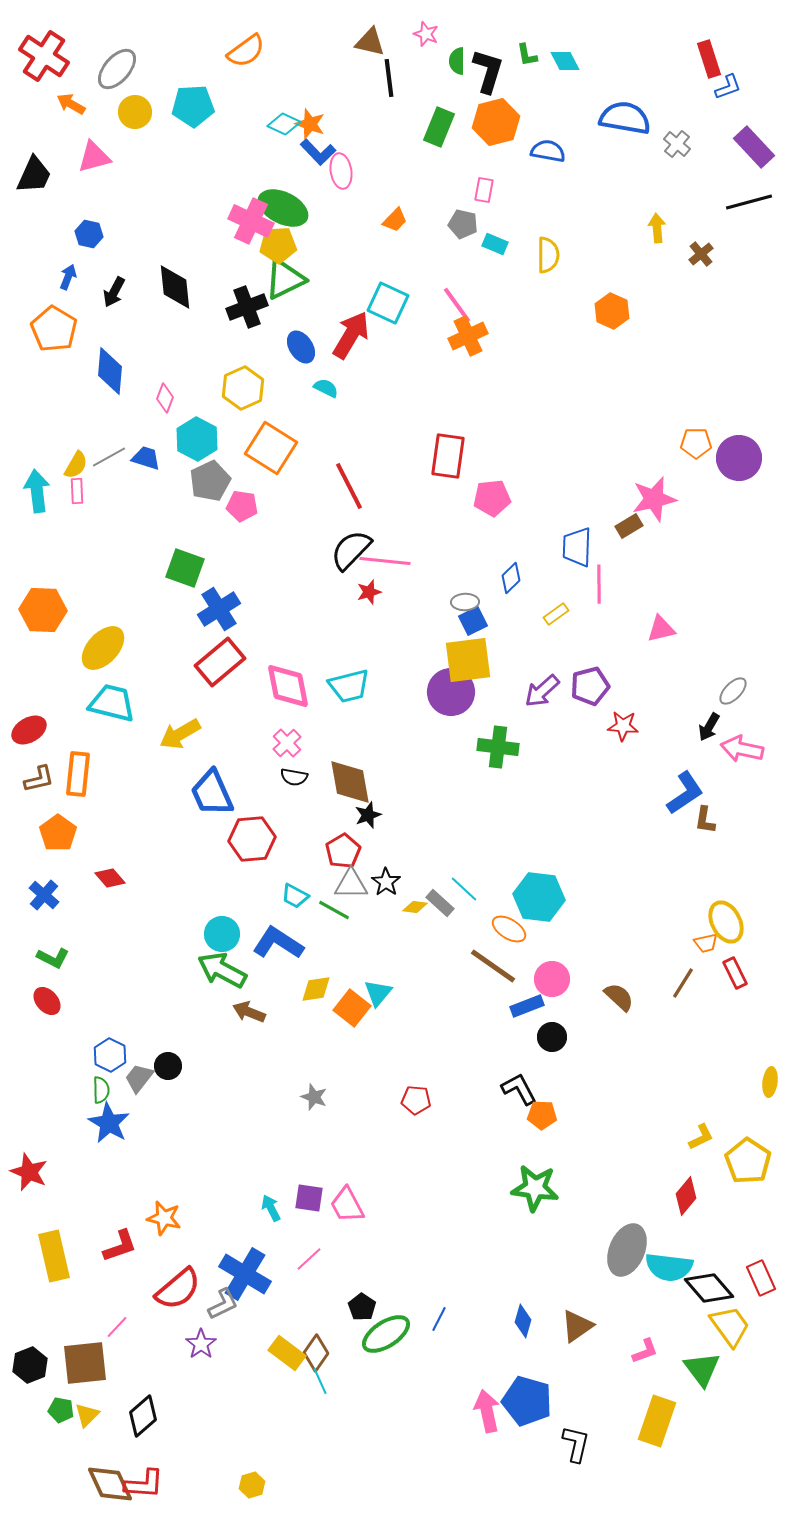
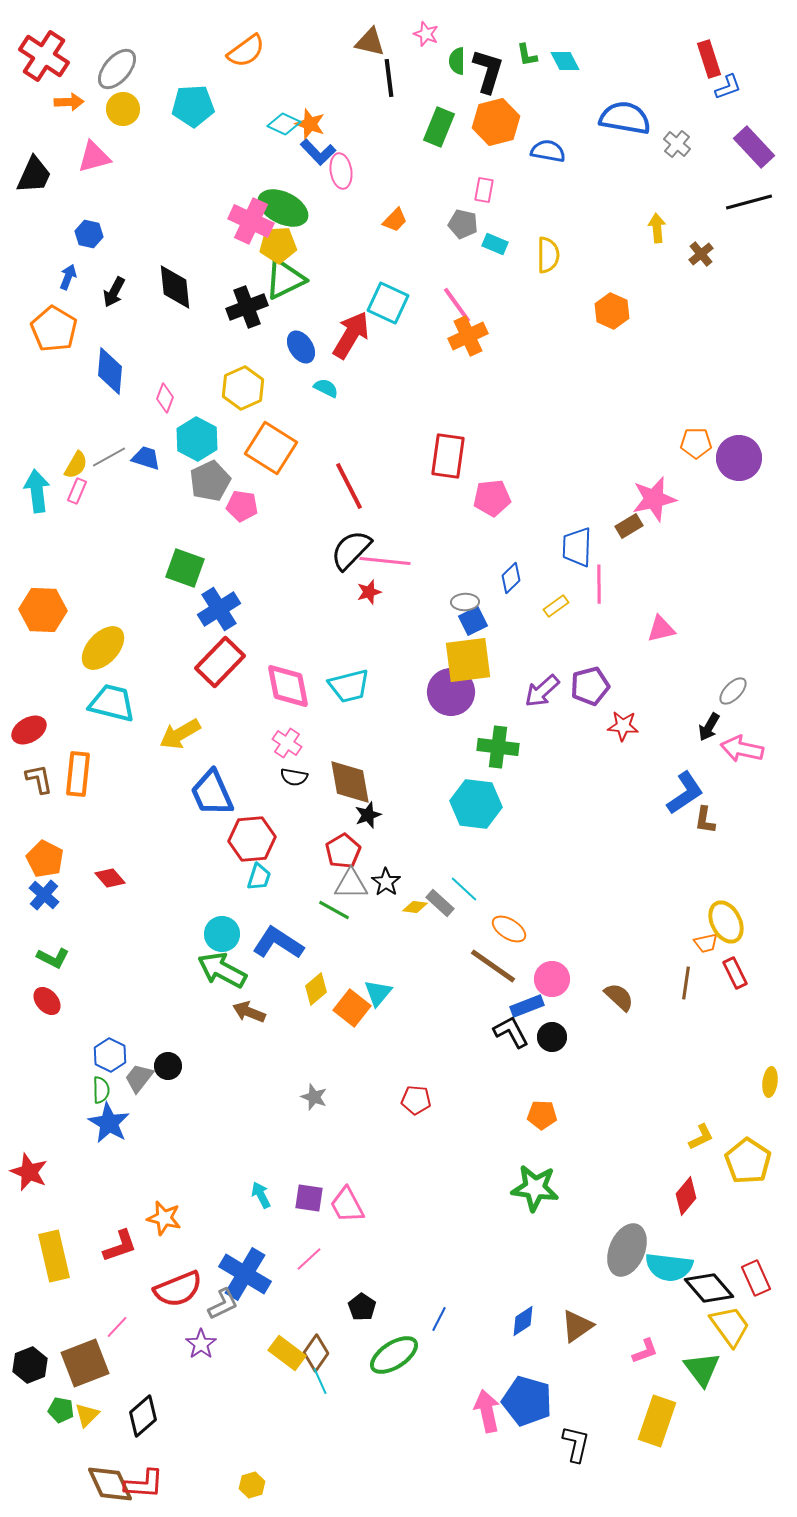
orange arrow at (71, 104): moved 2 px left, 2 px up; rotated 148 degrees clockwise
yellow circle at (135, 112): moved 12 px left, 3 px up
pink rectangle at (77, 491): rotated 25 degrees clockwise
yellow rectangle at (556, 614): moved 8 px up
red rectangle at (220, 662): rotated 6 degrees counterclockwise
pink cross at (287, 743): rotated 12 degrees counterclockwise
brown L-shape at (39, 779): rotated 88 degrees counterclockwise
orange pentagon at (58, 833): moved 13 px left, 26 px down; rotated 9 degrees counterclockwise
cyan trapezoid at (295, 896): moved 36 px left, 19 px up; rotated 100 degrees counterclockwise
cyan hexagon at (539, 897): moved 63 px left, 93 px up
brown line at (683, 983): moved 3 px right; rotated 24 degrees counterclockwise
yellow diamond at (316, 989): rotated 32 degrees counterclockwise
black L-shape at (519, 1089): moved 8 px left, 57 px up
cyan arrow at (271, 1208): moved 10 px left, 13 px up
red rectangle at (761, 1278): moved 5 px left
red semicircle at (178, 1289): rotated 18 degrees clockwise
blue diamond at (523, 1321): rotated 40 degrees clockwise
green ellipse at (386, 1334): moved 8 px right, 21 px down
brown square at (85, 1363): rotated 15 degrees counterclockwise
